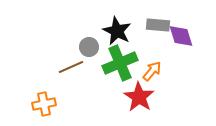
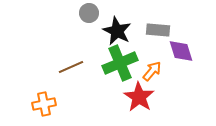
gray rectangle: moved 5 px down
purple diamond: moved 15 px down
gray circle: moved 34 px up
